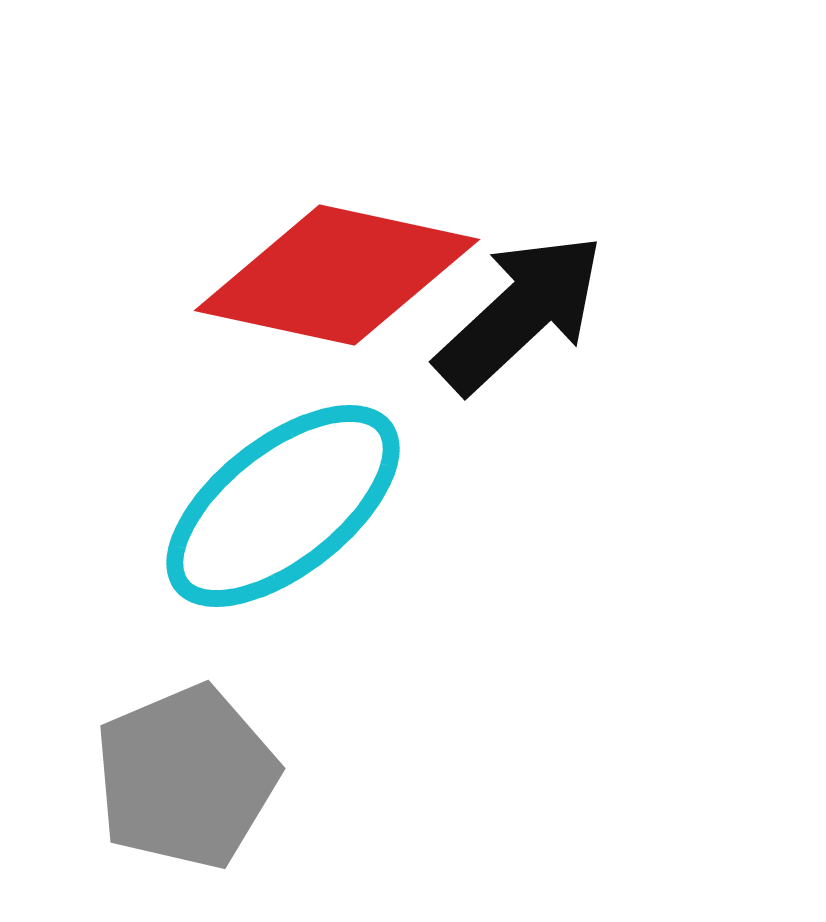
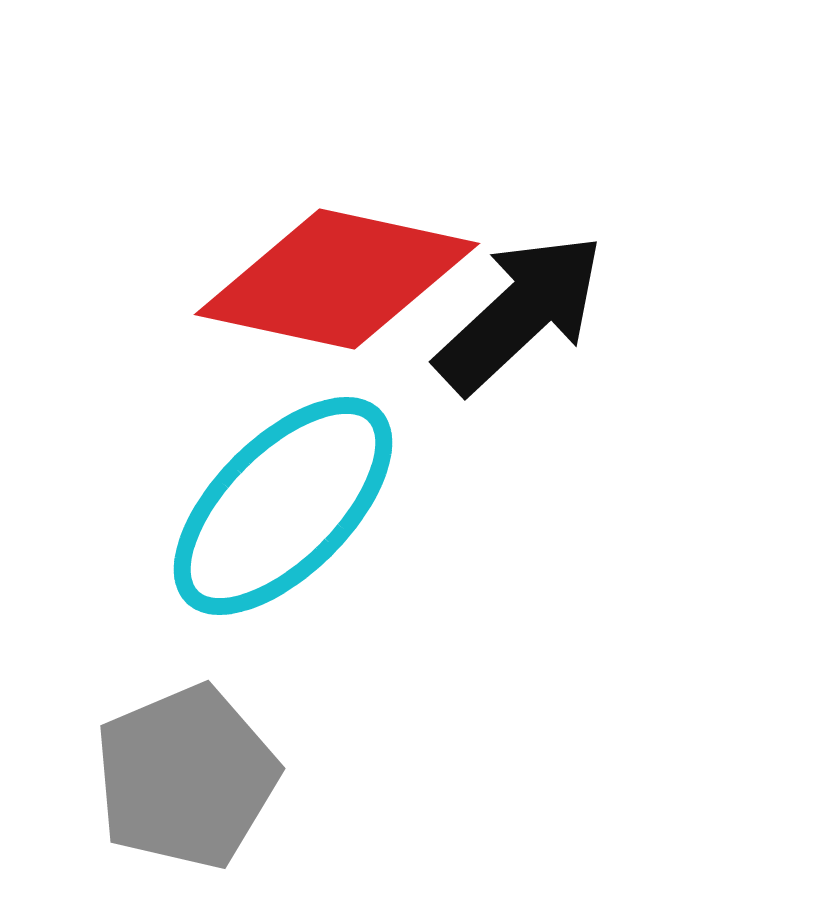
red diamond: moved 4 px down
cyan ellipse: rotated 7 degrees counterclockwise
